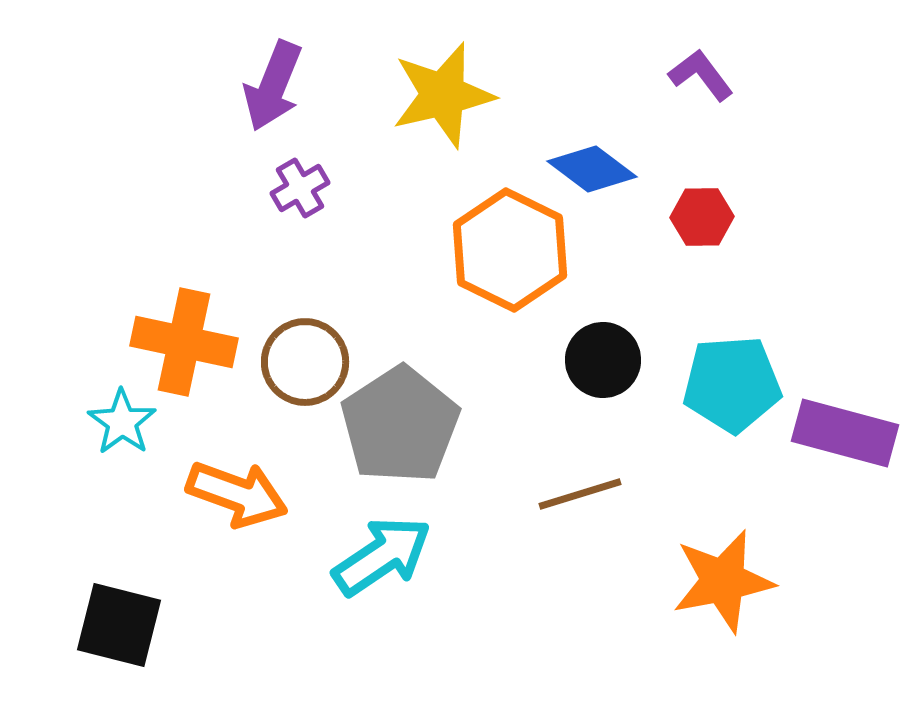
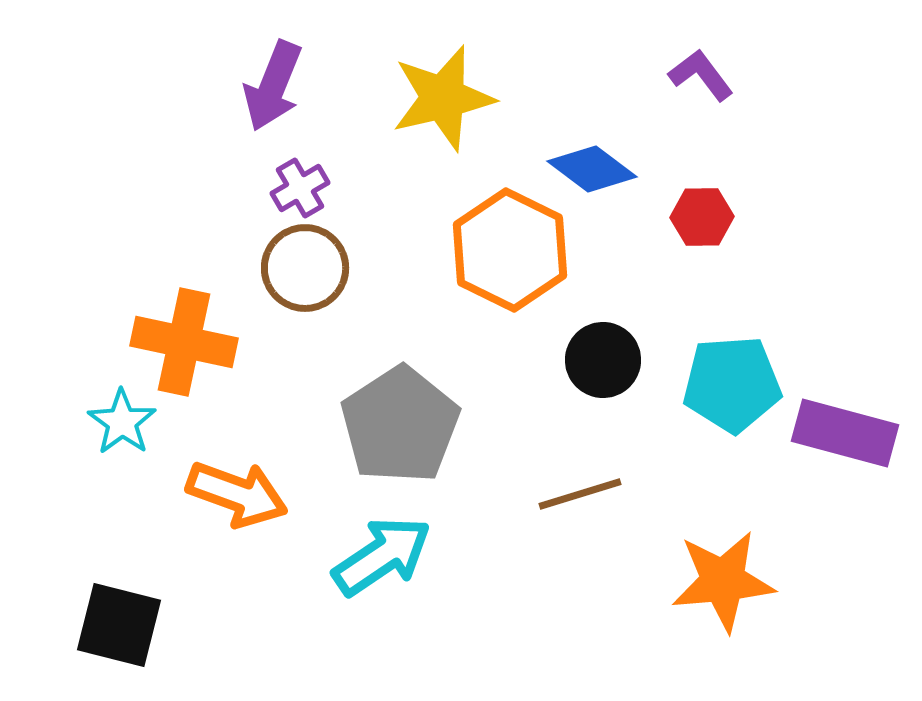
yellow star: moved 3 px down
brown circle: moved 94 px up
orange star: rotated 6 degrees clockwise
